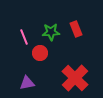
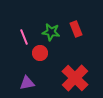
green star: rotated 12 degrees clockwise
